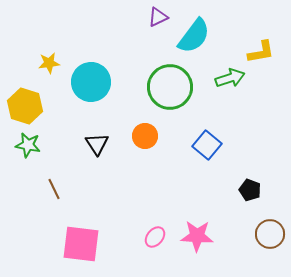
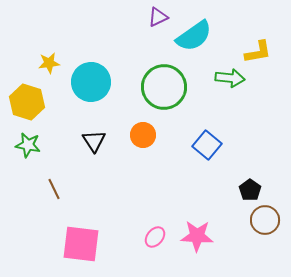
cyan semicircle: rotated 18 degrees clockwise
yellow L-shape: moved 3 px left
green arrow: rotated 24 degrees clockwise
green circle: moved 6 px left
yellow hexagon: moved 2 px right, 4 px up
orange circle: moved 2 px left, 1 px up
black triangle: moved 3 px left, 3 px up
black pentagon: rotated 15 degrees clockwise
brown circle: moved 5 px left, 14 px up
